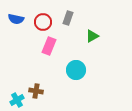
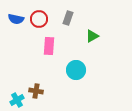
red circle: moved 4 px left, 3 px up
pink rectangle: rotated 18 degrees counterclockwise
